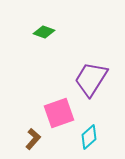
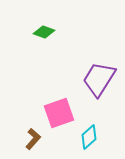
purple trapezoid: moved 8 px right
